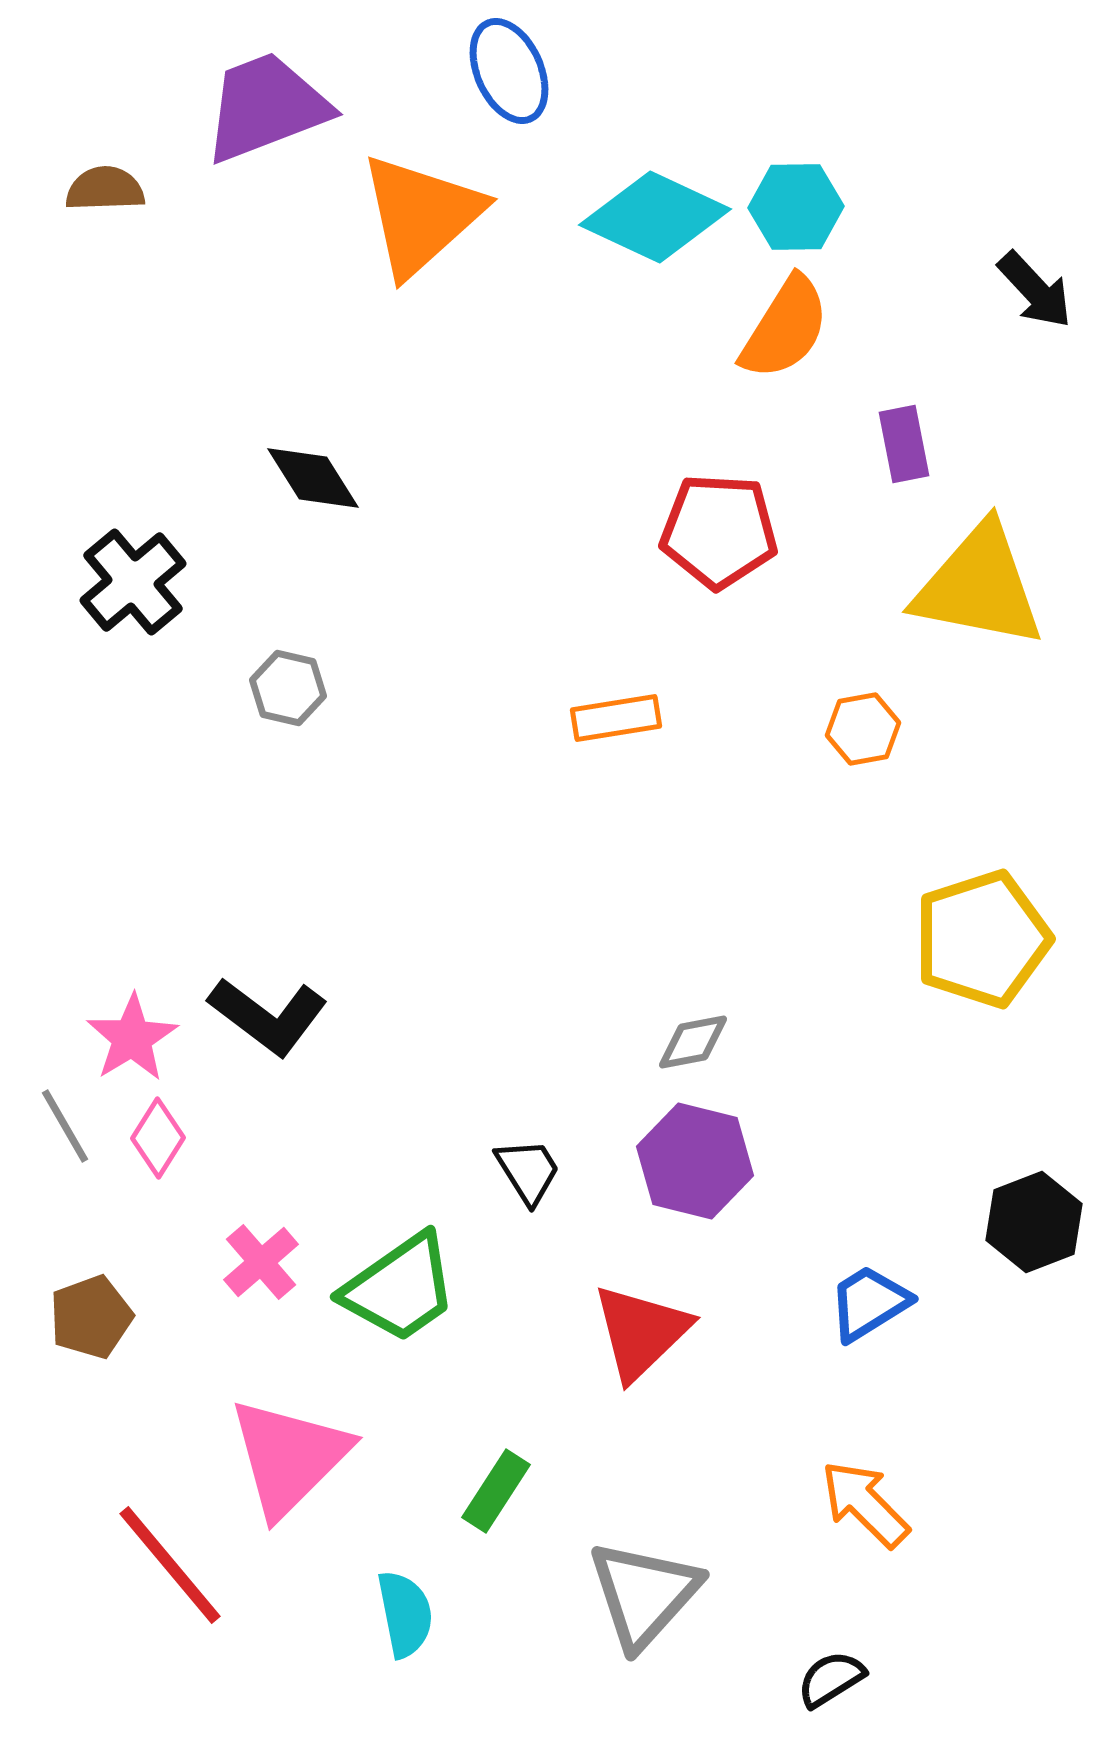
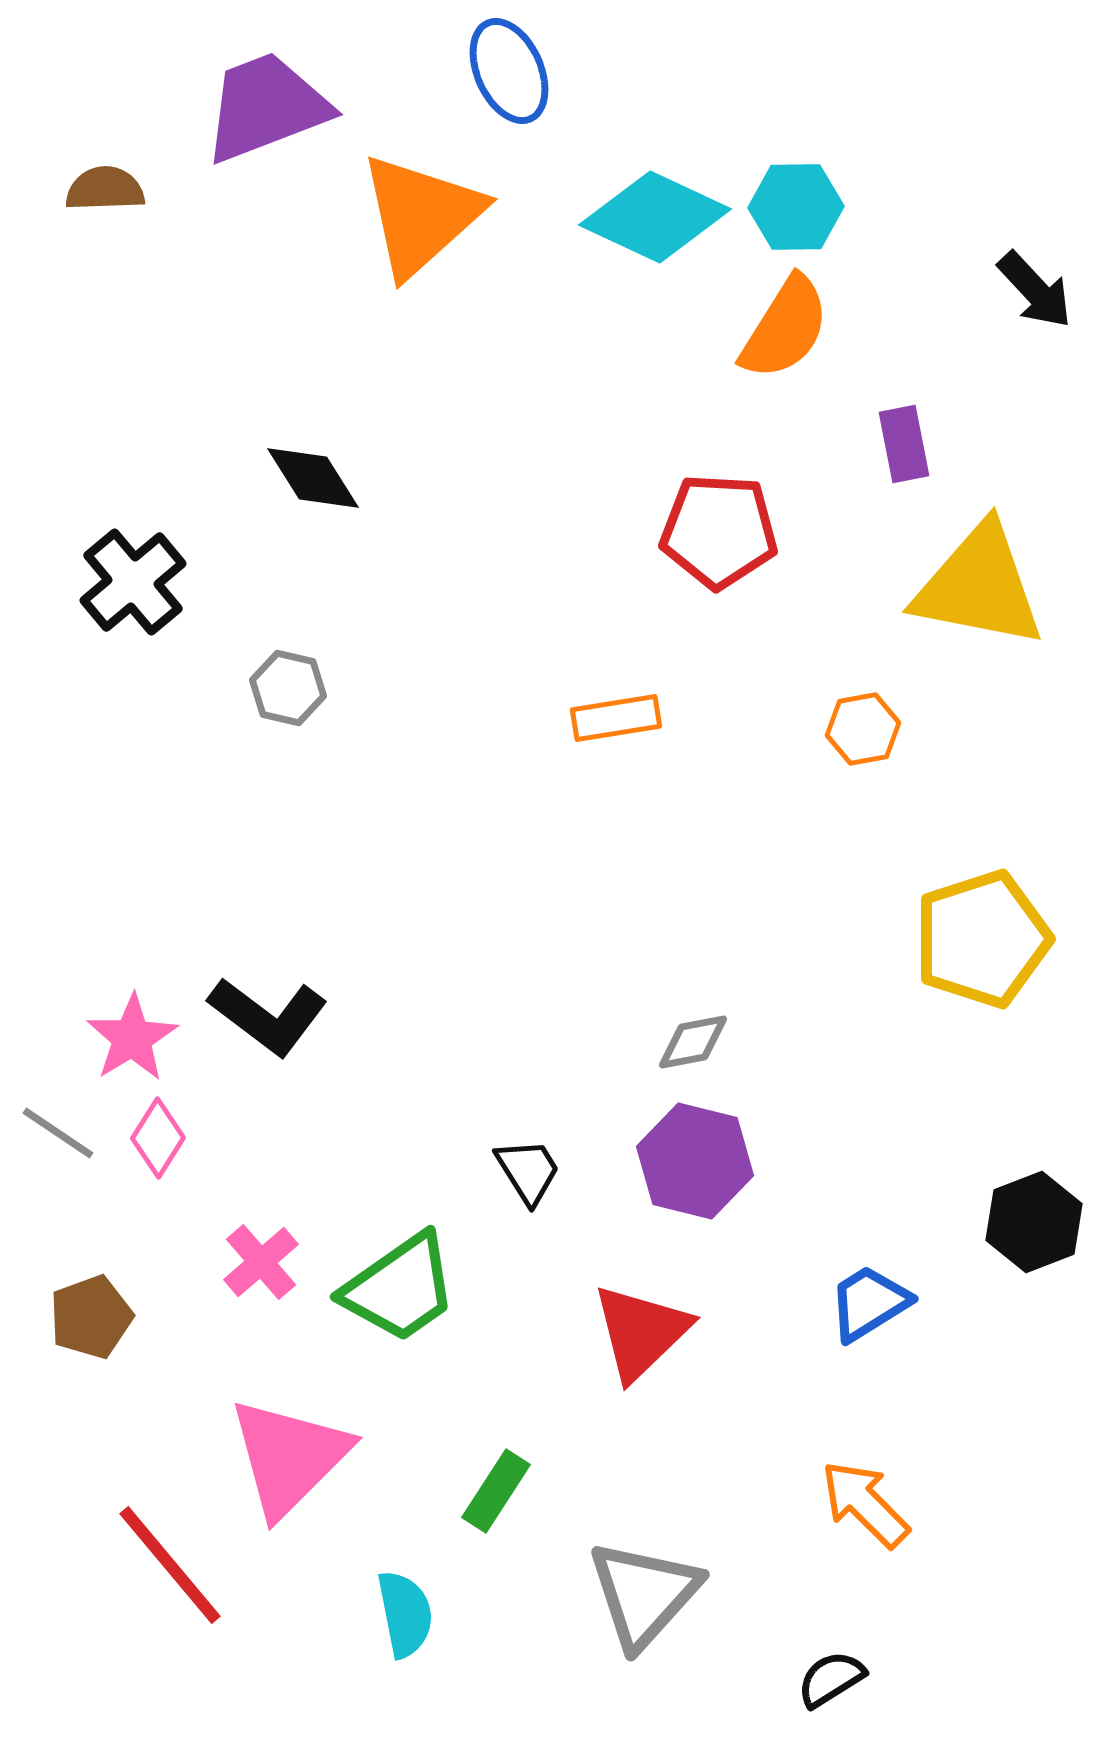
gray line: moved 7 px left, 7 px down; rotated 26 degrees counterclockwise
